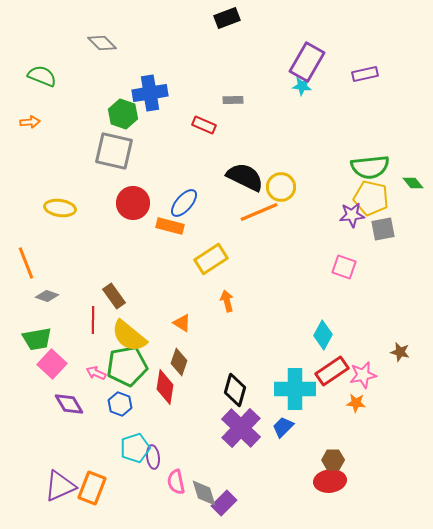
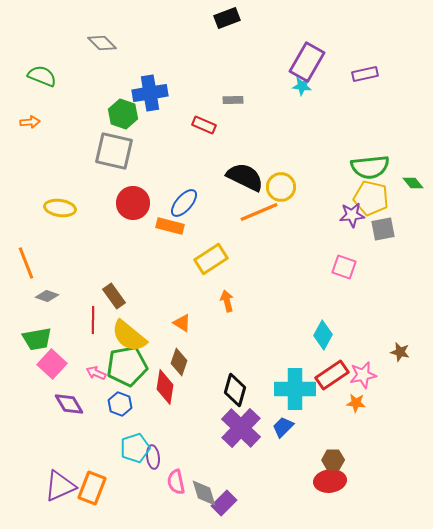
red rectangle at (332, 371): moved 4 px down
